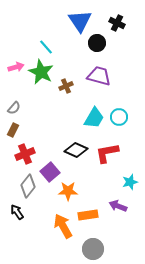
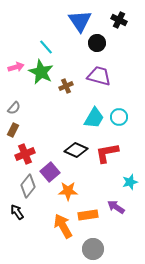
black cross: moved 2 px right, 3 px up
purple arrow: moved 2 px left, 1 px down; rotated 12 degrees clockwise
